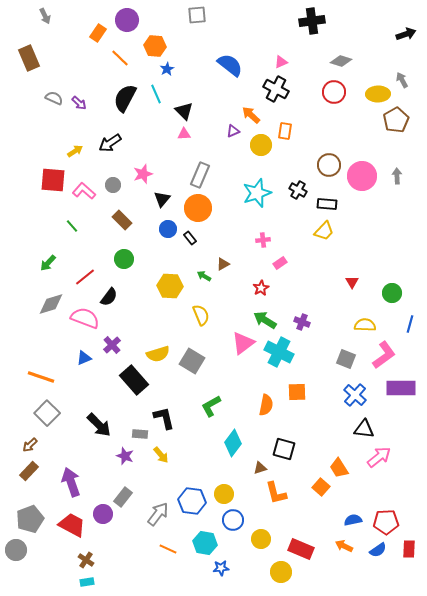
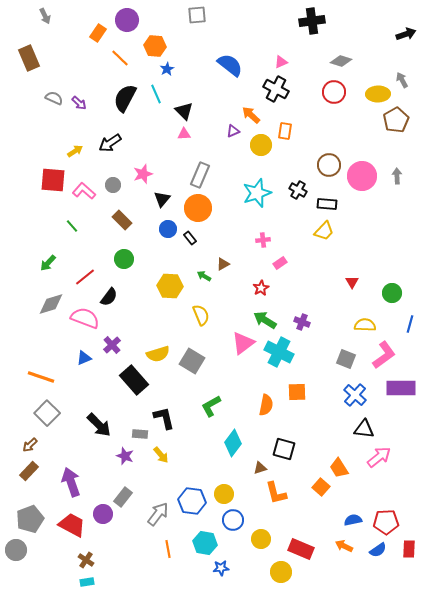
orange line at (168, 549): rotated 54 degrees clockwise
